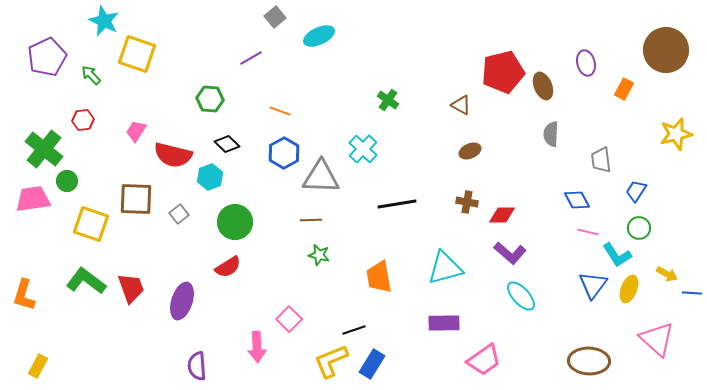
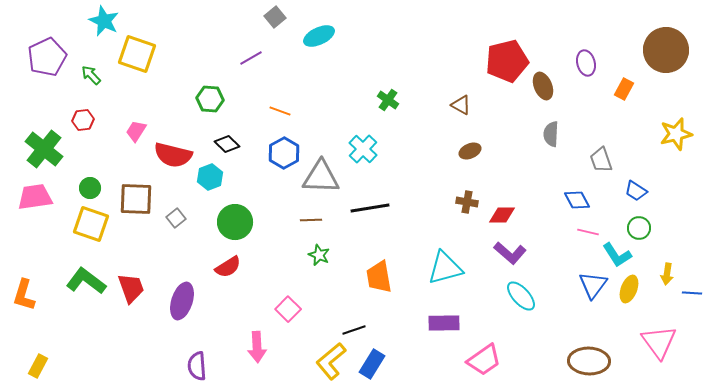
red pentagon at (503, 72): moved 4 px right, 11 px up
gray trapezoid at (601, 160): rotated 12 degrees counterclockwise
green circle at (67, 181): moved 23 px right, 7 px down
blue trapezoid at (636, 191): rotated 90 degrees counterclockwise
pink trapezoid at (33, 199): moved 2 px right, 2 px up
black line at (397, 204): moved 27 px left, 4 px down
gray square at (179, 214): moved 3 px left, 4 px down
green star at (319, 255): rotated 10 degrees clockwise
yellow arrow at (667, 274): rotated 70 degrees clockwise
pink square at (289, 319): moved 1 px left, 10 px up
pink triangle at (657, 339): moved 2 px right, 3 px down; rotated 12 degrees clockwise
yellow L-shape at (331, 361): rotated 18 degrees counterclockwise
